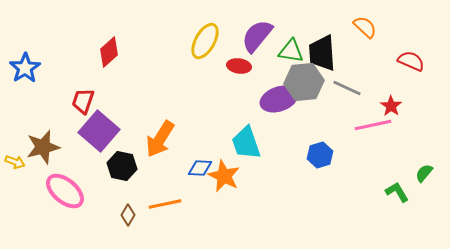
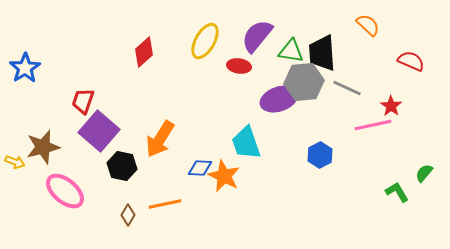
orange semicircle: moved 3 px right, 2 px up
red diamond: moved 35 px right
blue hexagon: rotated 10 degrees counterclockwise
